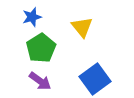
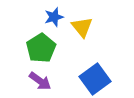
blue star: moved 22 px right
